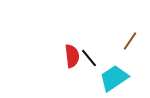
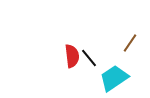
brown line: moved 2 px down
